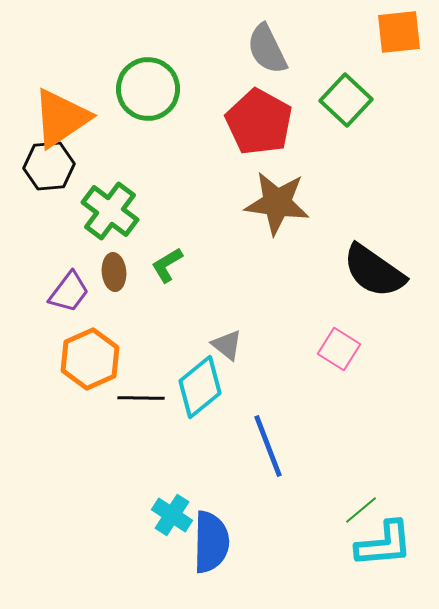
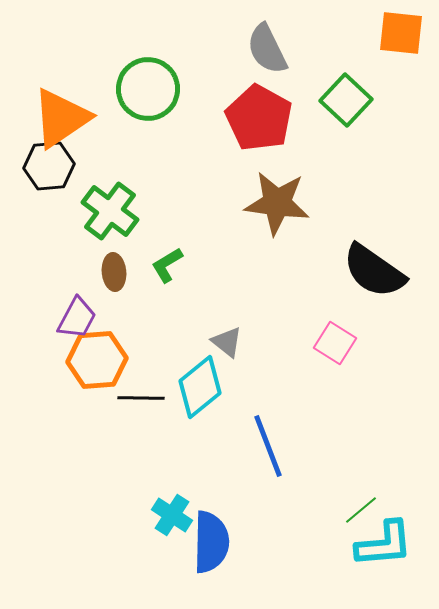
orange square: moved 2 px right, 1 px down; rotated 12 degrees clockwise
red pentagon: moved 4 px up
purple trapezoid: moved 8 px right, 26 px down; rotated 9 degrees counterclockwise
gray triangle: moved 3 px up
pink square: moved 4 px left, 6 px up
orange hexagon: moved 7 px right, 1 px down; rotated 20 degrees clockwise
